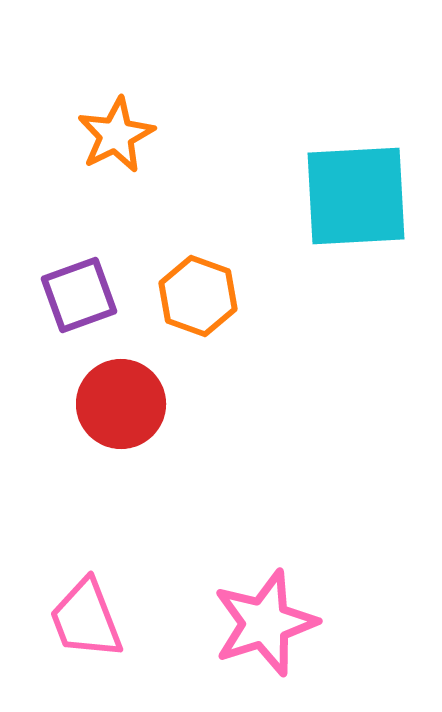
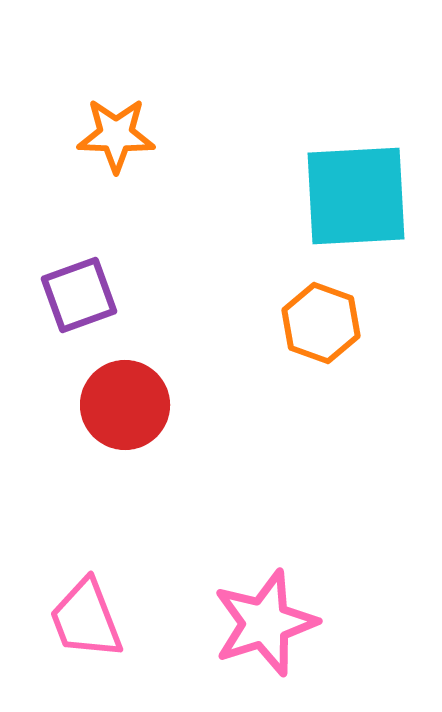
orange star: rotated 28 degrees clockwise
orange hexagon: moved 123 px right, 27 px down
red circle: moved 4 px right, 1 px down
